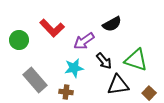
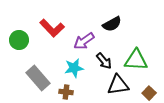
green triangle: rotated 15 degrees counterclockwise
gray rectangle: moved 3 px right, 2 px up
